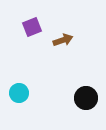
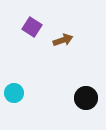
purple square: rotated 36 degrees counterclockwise
cyan circle: moved 5 px left
